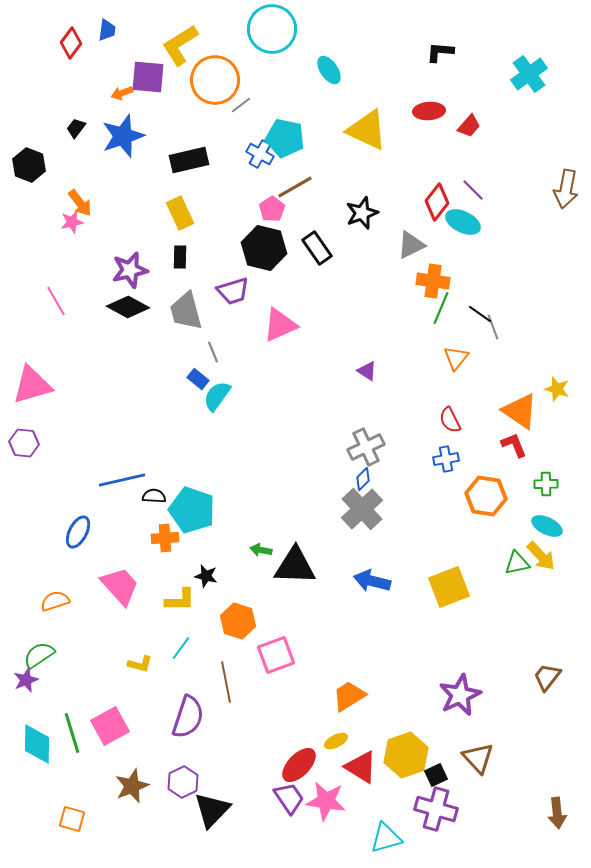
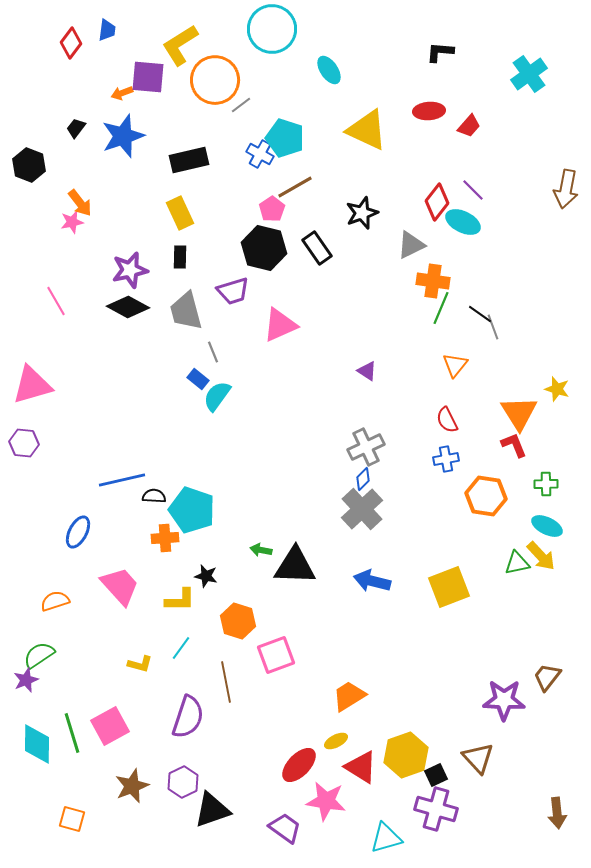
cyan pentagon at (285, 138): rotated 6 degrees clockwise
orange triangle at (456, 358): moved 1 px left, 7 px down
orange triangle at (520, 411): moved 1 px left, 2 px down; rotated 24 degrees clockwise
red semicircle at (450, 420): moved 3 px left
purple star at (460, 695): moved 44 px right, 5 px down; rotated 27 degrees clockwise
purple trapezoid at (289, 798): moved 4 px left, 30 px down; rotated 20 degrees counterclockwise
black triangle at (212, 810): rotated 27 degrees clockwise
